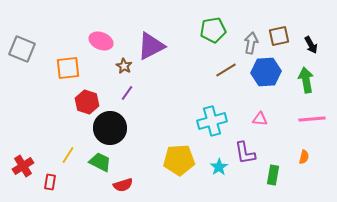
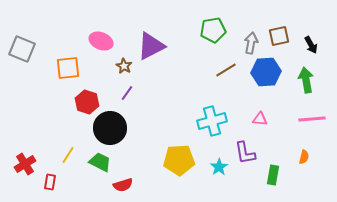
red cross: moved 2 px right, 2 px up
